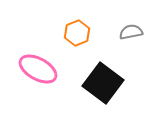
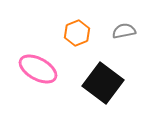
gray semicircle: moved 7 px left, 1 px up
